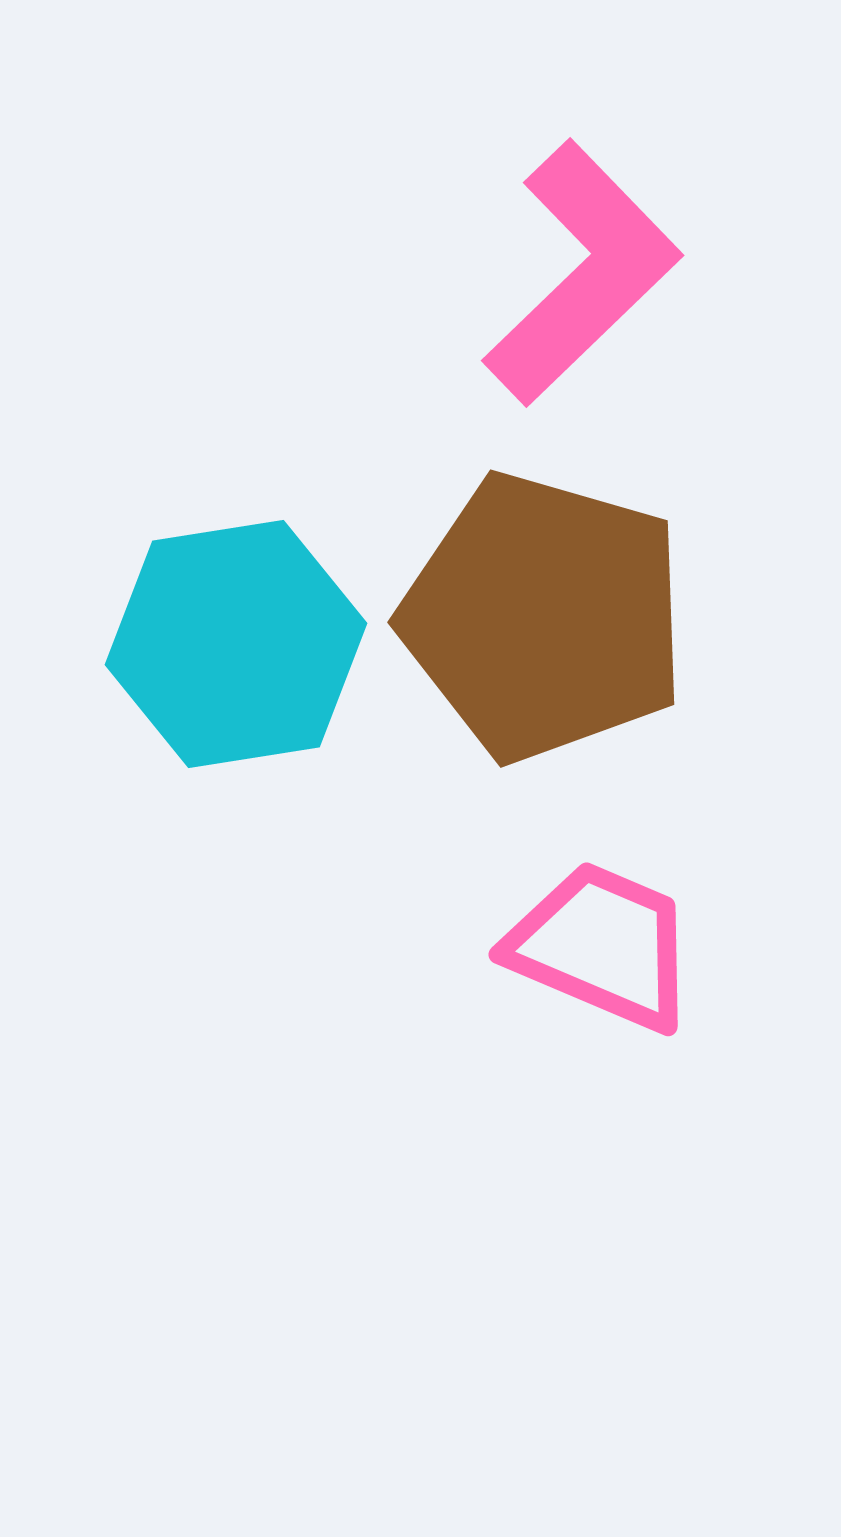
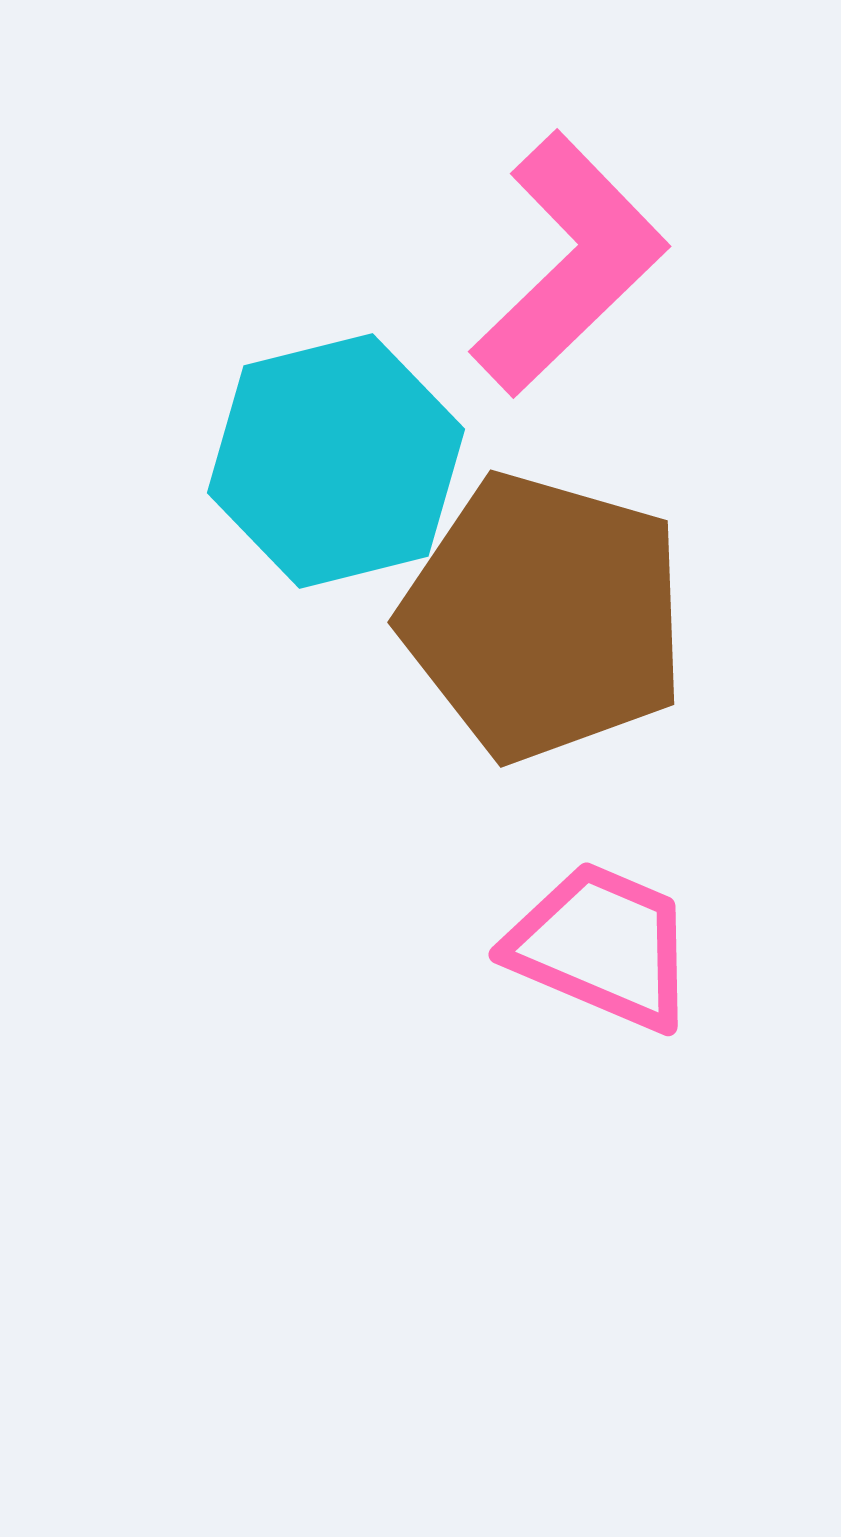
pink L-shape: moved 13 px left, 9 px up
cyan hexagon: moved 100 px right, 183 px up; rotated 5 degrees counterclockwise
